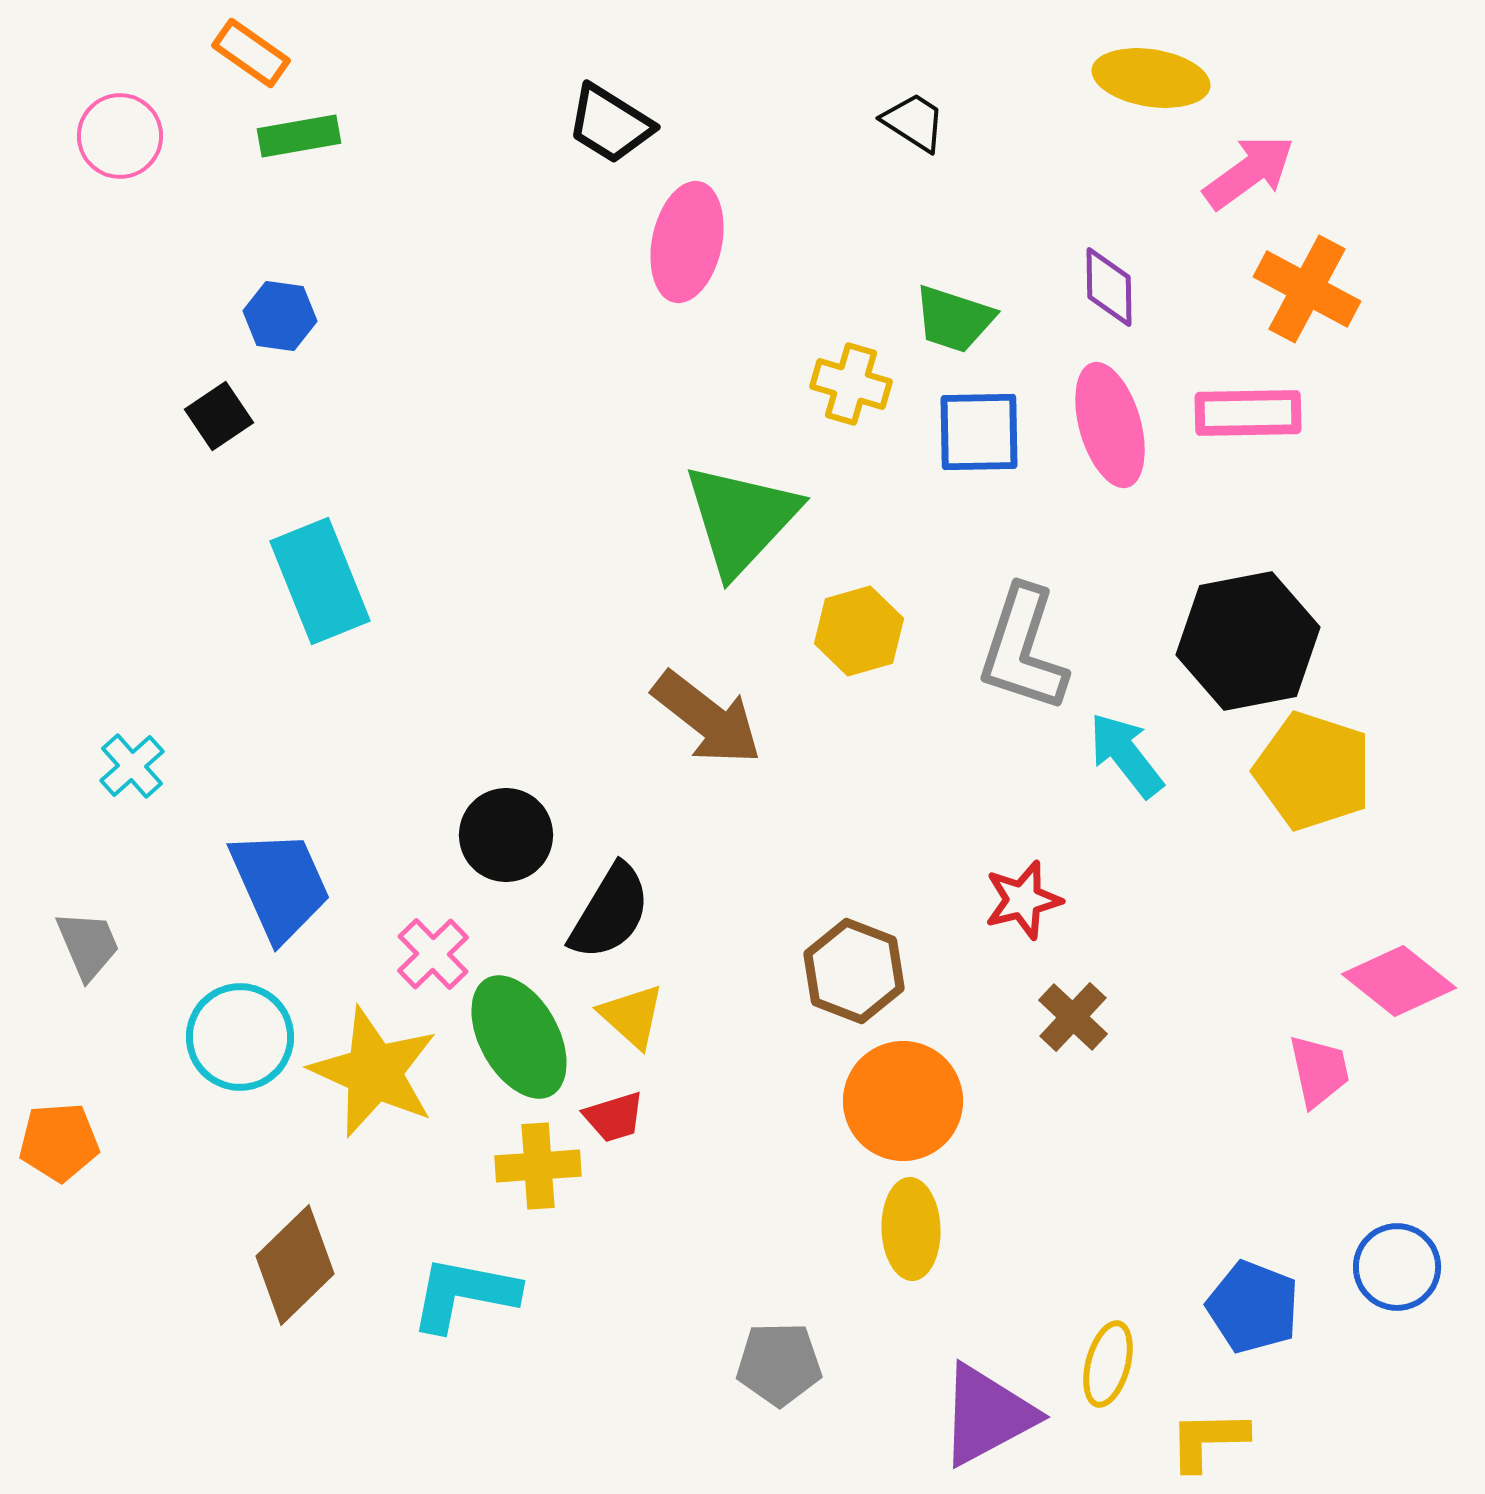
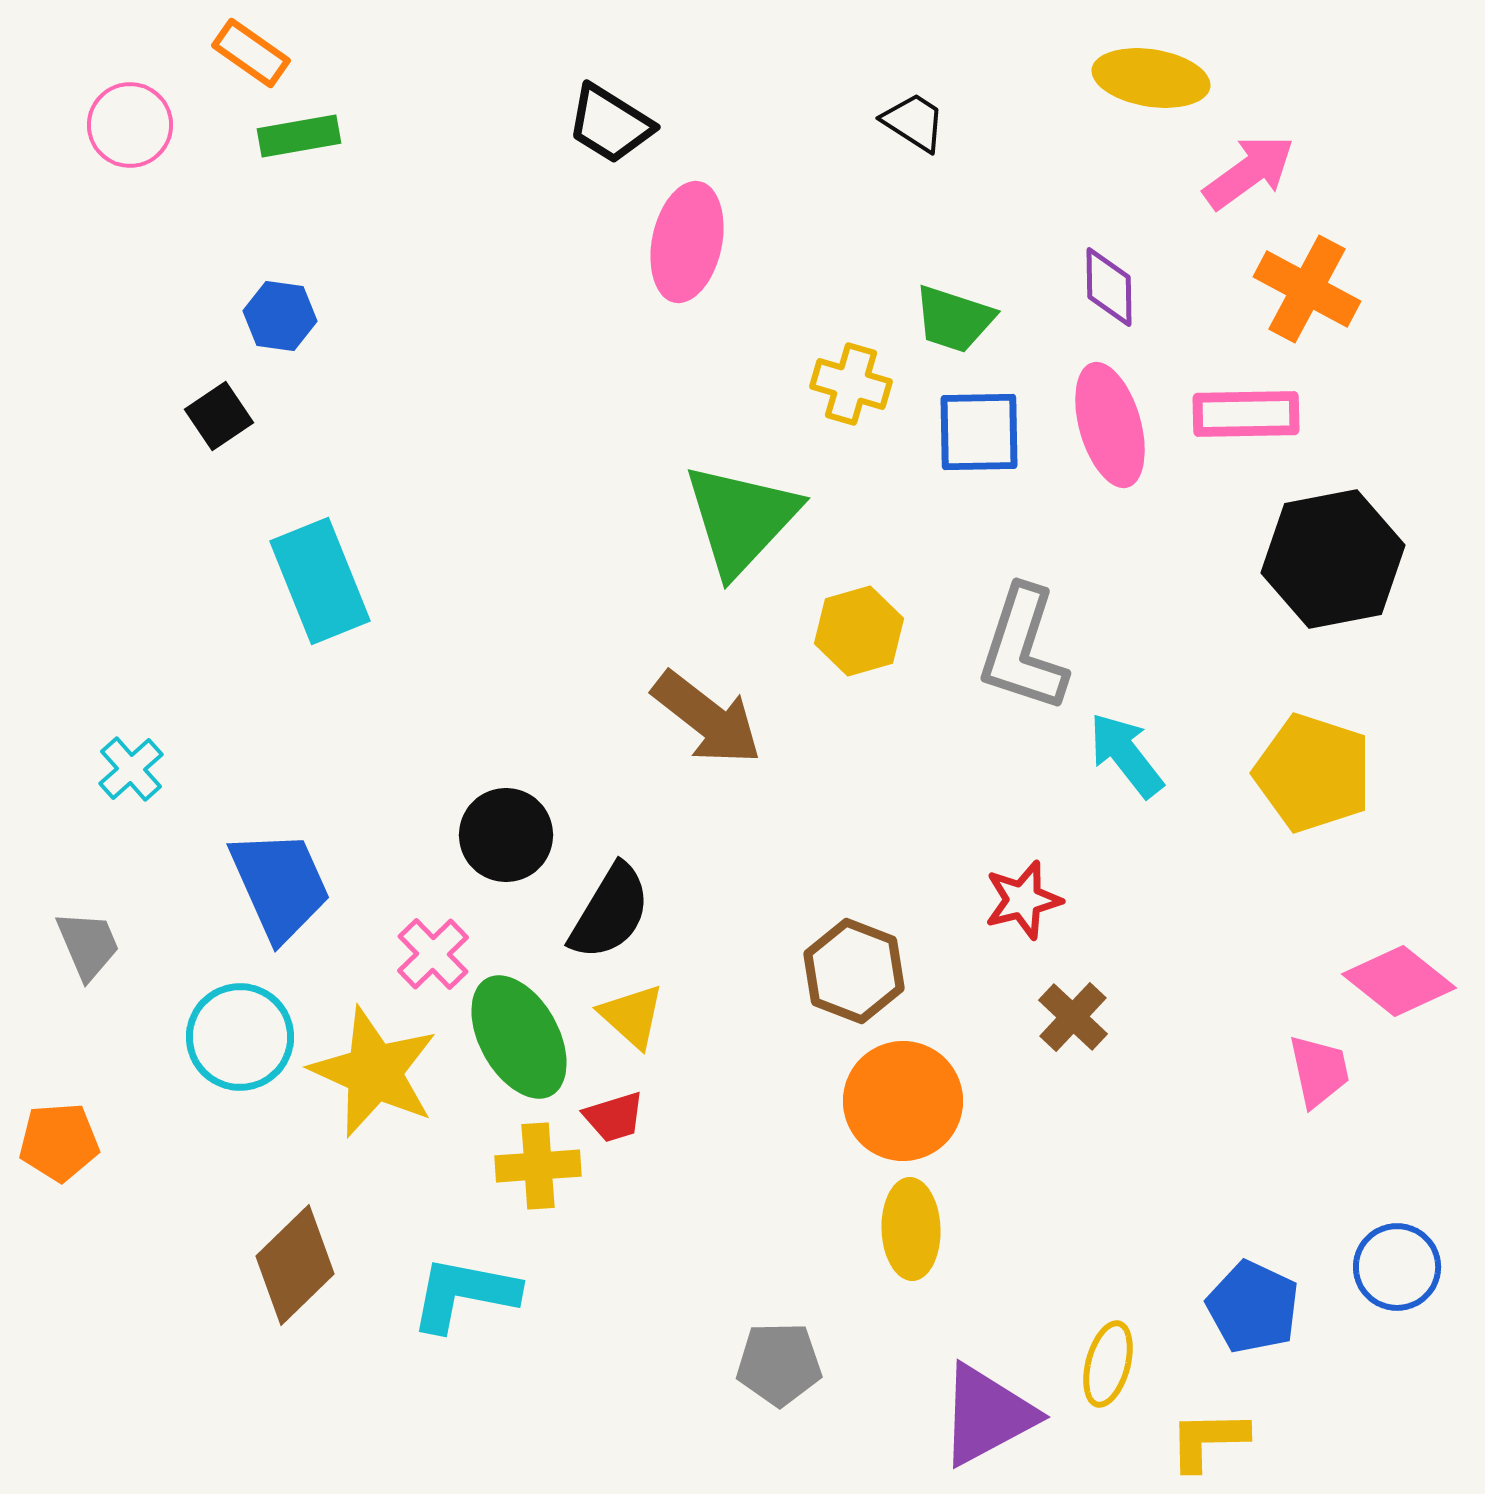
pink circle at (120, 136): moved 10 px right, 11 px up
pink rectangle at (1248, 413): moved 2 px left, 1 px down
black hexagon at (1248, 641): moved 85 px right, 82 px up
cyan cross at (132, 766): moved 1 px left, 3 px down
yellow pentagon at (1313, 771): moved 2 px down
blue pentagon at (1253, 1307): rotated 4 degrees clockwise
